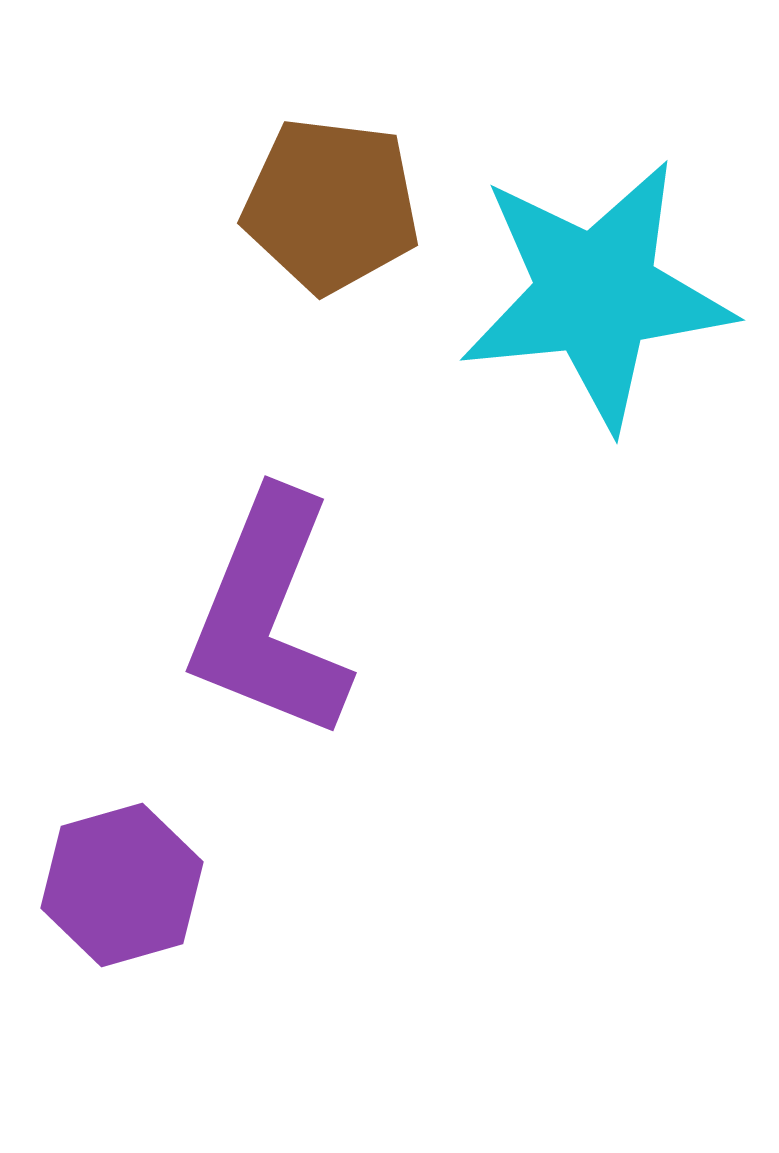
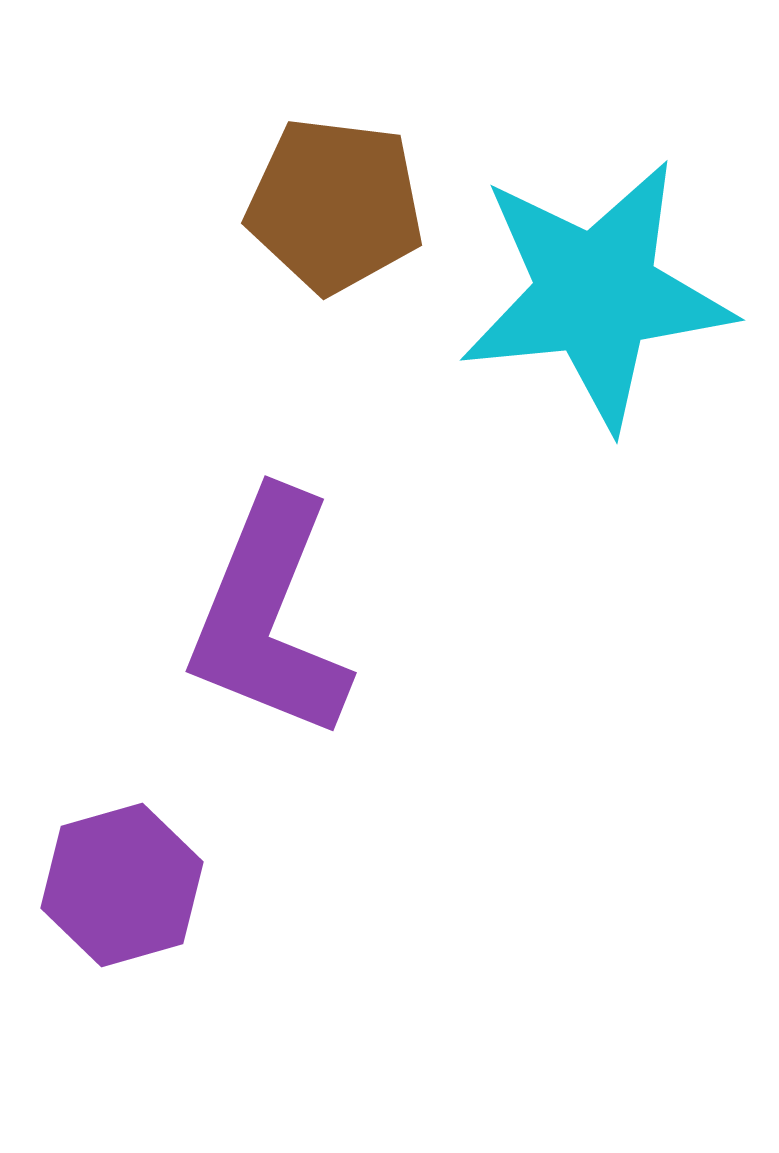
brown pentagon: moved 4 px right
